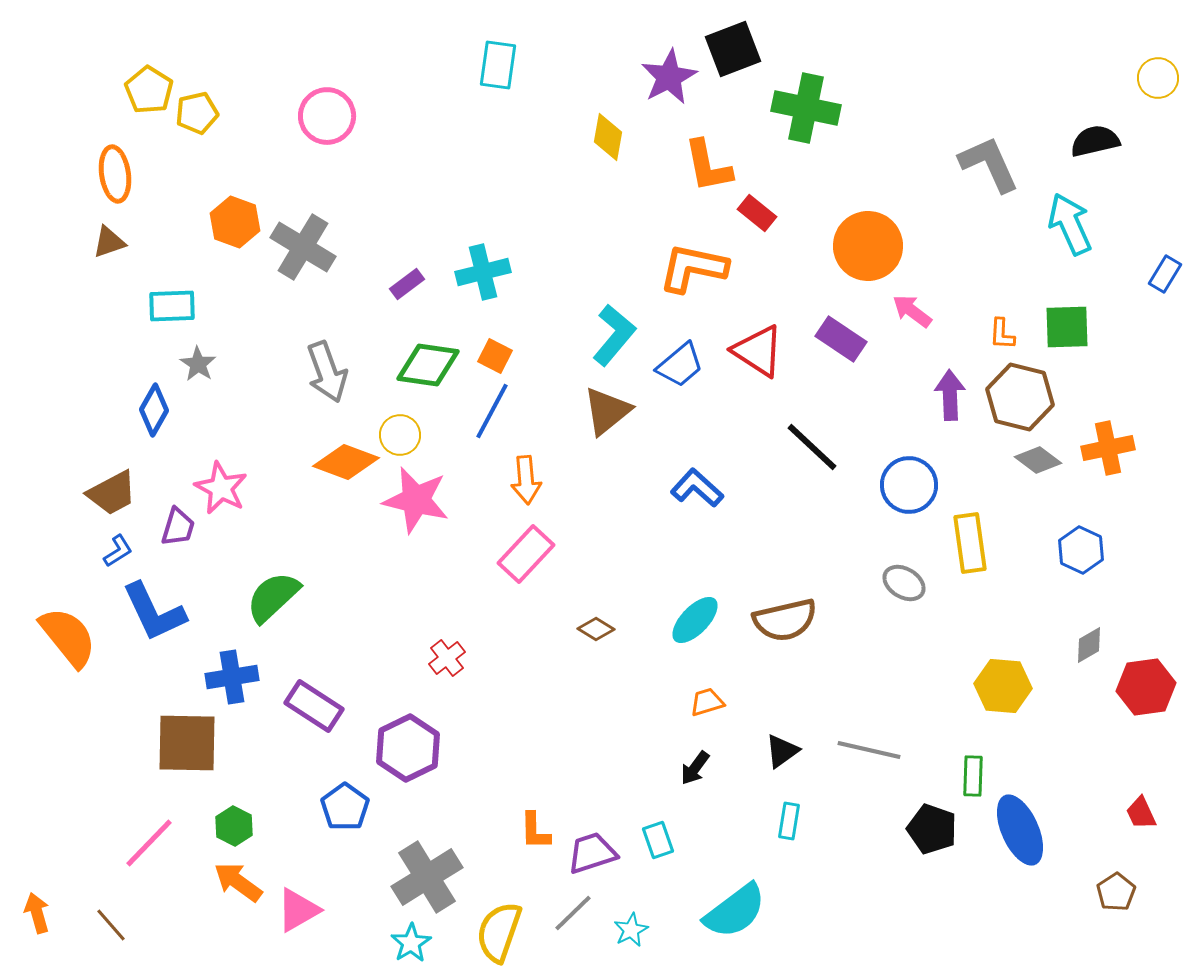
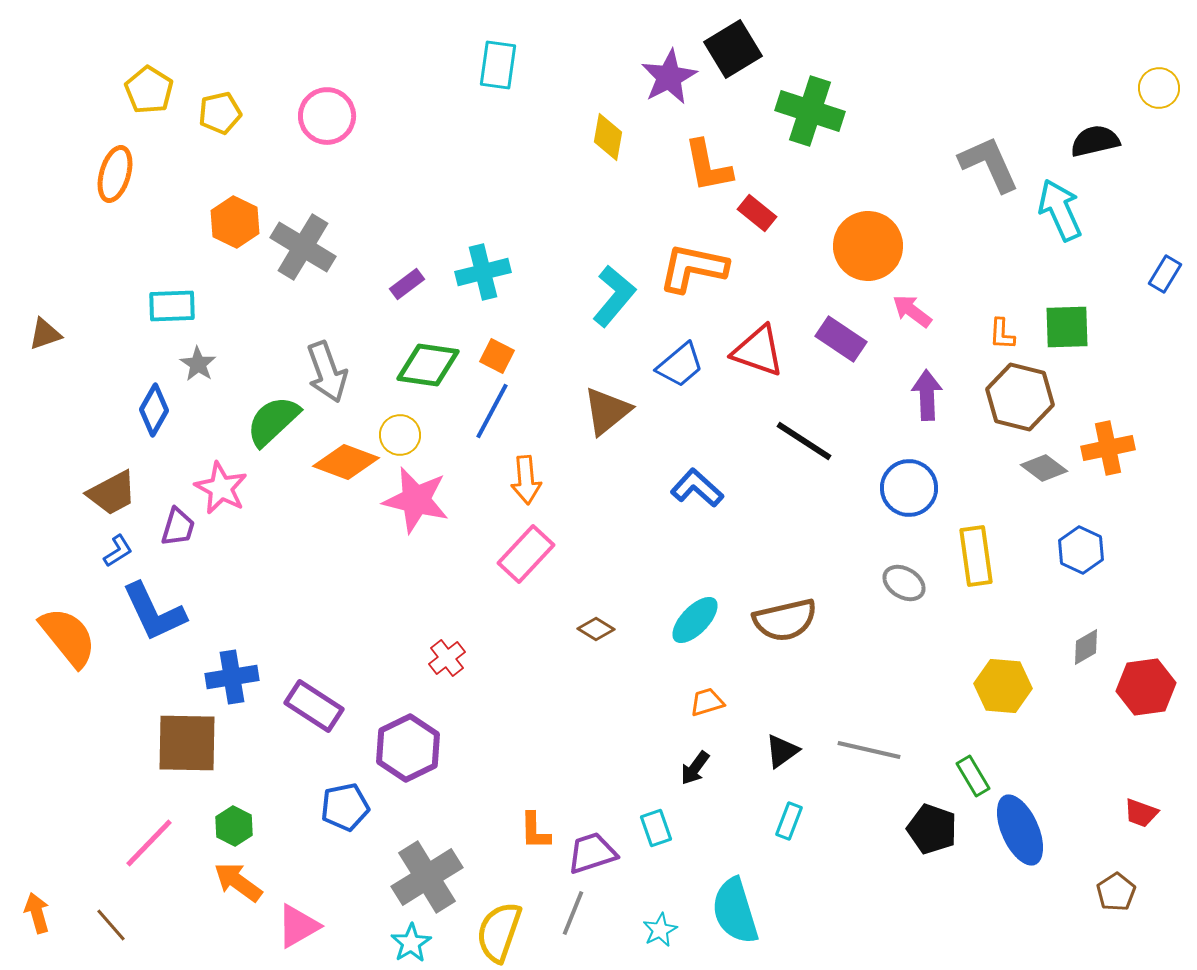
black square at (733, 49): rotated 10 degrees counterclockwise
yellow circle at (1158, 78): moved 1 px right, 10 px down
green cross at (806, 108): moved 4 px right, 3 px down; rotated 6 degrees clockwise
yellow pentagon at (197, 113): moved 23 px right
orange ellipse at (115, 174): rotated 24 degrees clockwise
orange hexagon at (235, 222): rotated 6 degrees clockwise
cyan arrow at (1070, 224): moved 10 px left, 14 px up
brown triangle at (109, 242): moved 64 px left, 92 px down
cyan L-shape at (614, 335): moved 39 px up
red triangle at (758, 351): rotated 14 degrees counterclockwise
orange square at (495, 356): moved 2 px right
purple arrow at (950, 395): moved 23 px left
black line at (812, 447): moved 8 px left, 6 px up; rotated 10 degrees counterclockwise
gray diamond at (1038, 460): moved 6 px right, 8 px down
blue circle at (909, 485): moved 3 px down
yellow rectangle at (970, 543): moved 6 px right, 13 px down
green semicircle at (273, 597): moved 176 px up
gray diamond at (1089, 645): moved 3 px left, 2 px down
green rectangle at (973, 776): rotated 33 degrees counterclockwise
blue pentagon at (345, 807): rotated 24 degrees clockwise
red trapezoid at (1141, 813): rotated 45 degrees counterclockwise
cyan rectangle at (789, 821): rotated 12 degrees clockwise
cyan rectangle at (658, 840): moved 2 px left, 12 px up
pink triangle at (298, 910): moved 16 px down
cyan semicircle at (735, 911): rotated 110 degrees clockwise
gray line at (573, 913): rotated 24 degrees counterclockwise
cyan star at (631, 930): moved 29 px right
